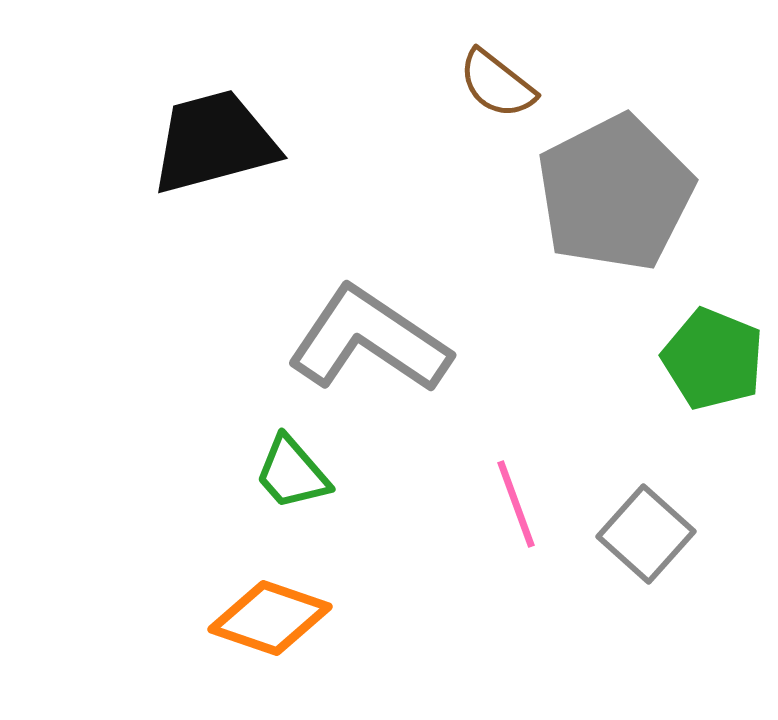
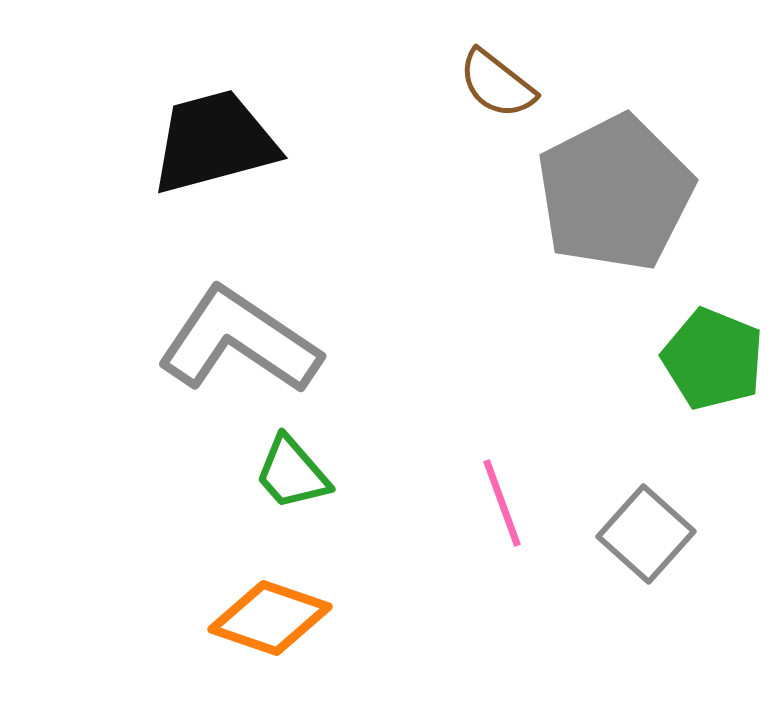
gray L-shape: moved 130 px left, 1 px down
pink line: moved 14 px left, 1 px up
